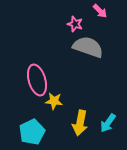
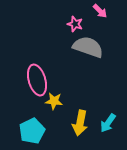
cyan pentagon: moved 1 px up
